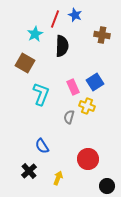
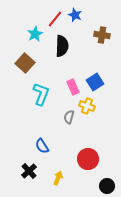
red line: rotated 18 degrees clockwise
brown square: rotated 12 degrees clockwise
